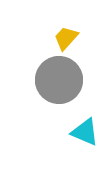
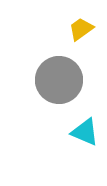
yellow trapezoid: moved 15 px right, 9 px up; rotated 12 degrees clockwise
